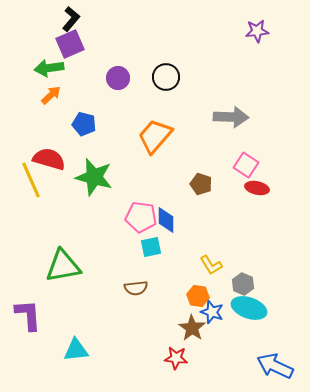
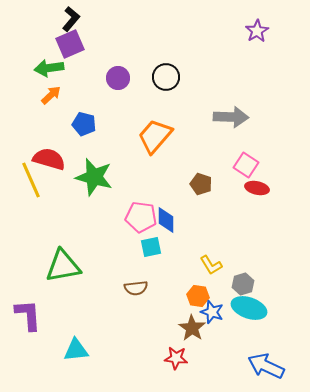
purple star: rotated 25 degrees counterclockwise
gray hexagon: rotated 20 degrees clockwise
blue arrow: moved 9 px left
